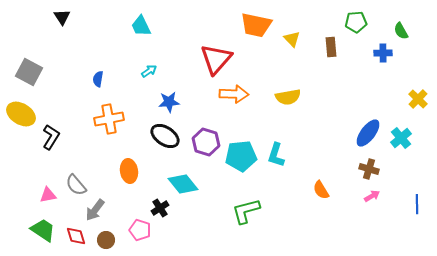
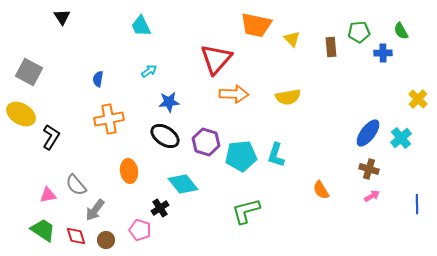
green pentagon: moved 3 px right, 10 px down
